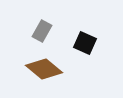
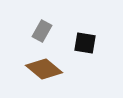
black square: rotated 15 degrees counterclockwise
